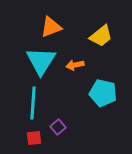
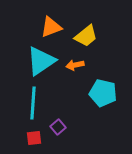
yellow trapezoid: moved 15 px left
cyan triangle: rotated 24 degrees clockwise
